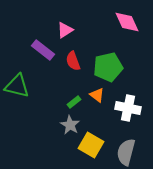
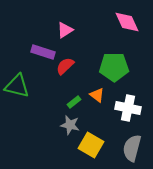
purple rectangle: moved 2 px down; rotated 20 degrees counterclockwise
red semicircle: moved 8 px left, 5 px down; rotated 66 degrees clockwise
green pentagon: moved 6 px right; rotated 12 degrees clockwise
gray star: rotated 18 degrees counterclockwise
gray semicircle: moved 6 px right, 4 px up
